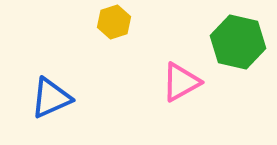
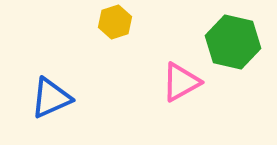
yellow hexagon: moved 1 px right
green hexagon: moved 5 px left
